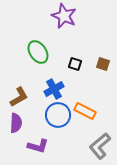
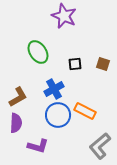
black square: rotated 24 degrees counterclockwise
brown L-shape: moved 1 px left
